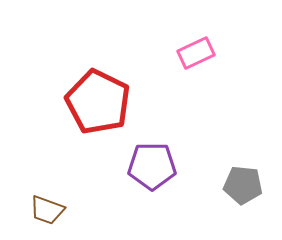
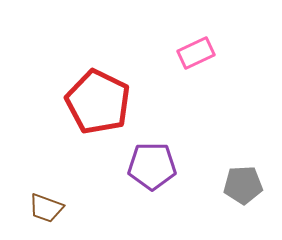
gray pentagon: rotated 9 degrees counterclockwise
brown trapezoid: moved 1 px left, 2 px up
